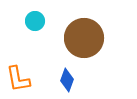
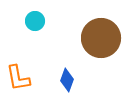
brown circle: moved 17 px right
orange L-shape: moved 1 px up
